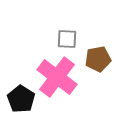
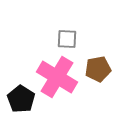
brown pentagon: moved 10 px down
pink cross: rotated 6 degrees counterclockwise
